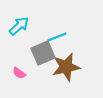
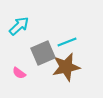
cyan line: moved 10 px right, 5 px down
